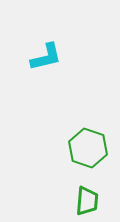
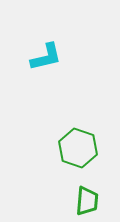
green hexagon: moved 10 px left
